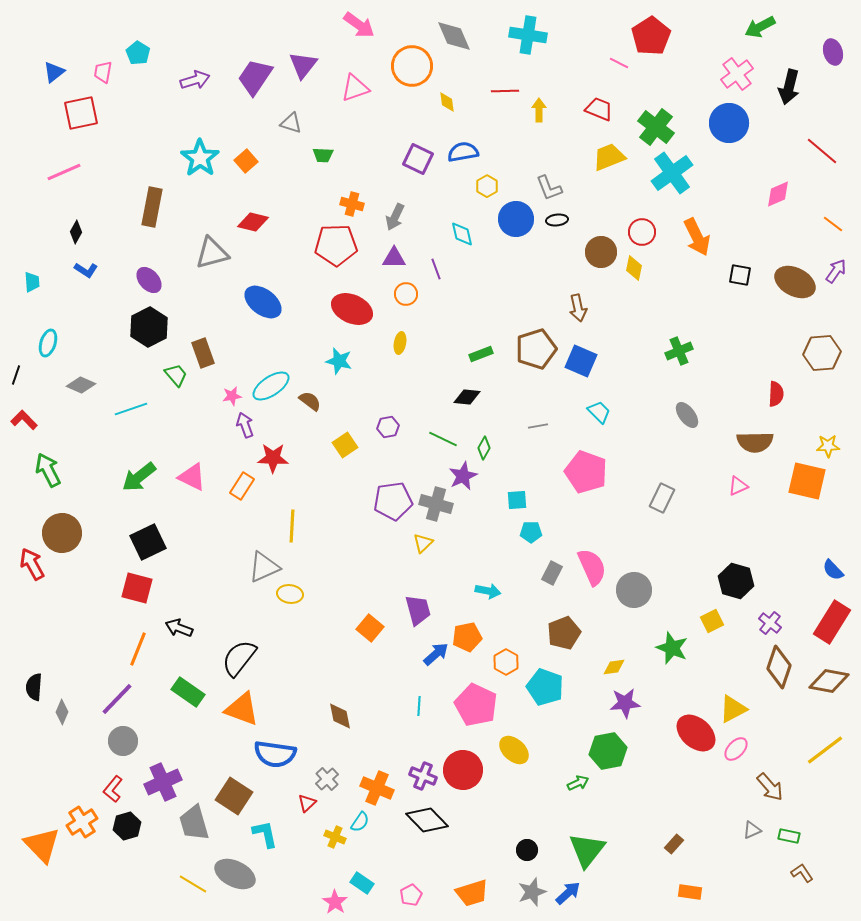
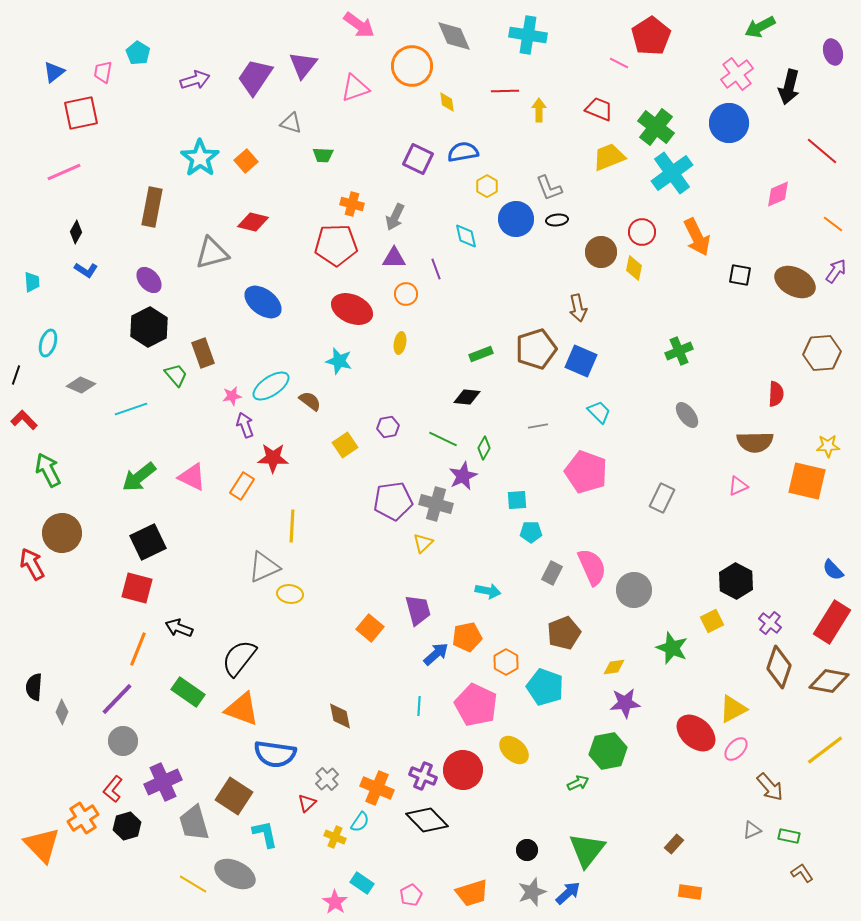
cyan diamond at (462, 234): moved 4 px right, 2 px down
black hexagon at (736, 581): rotated 12 degrees clockwise
orange cross at (82, 822): moved 1 px right, 4 px up
